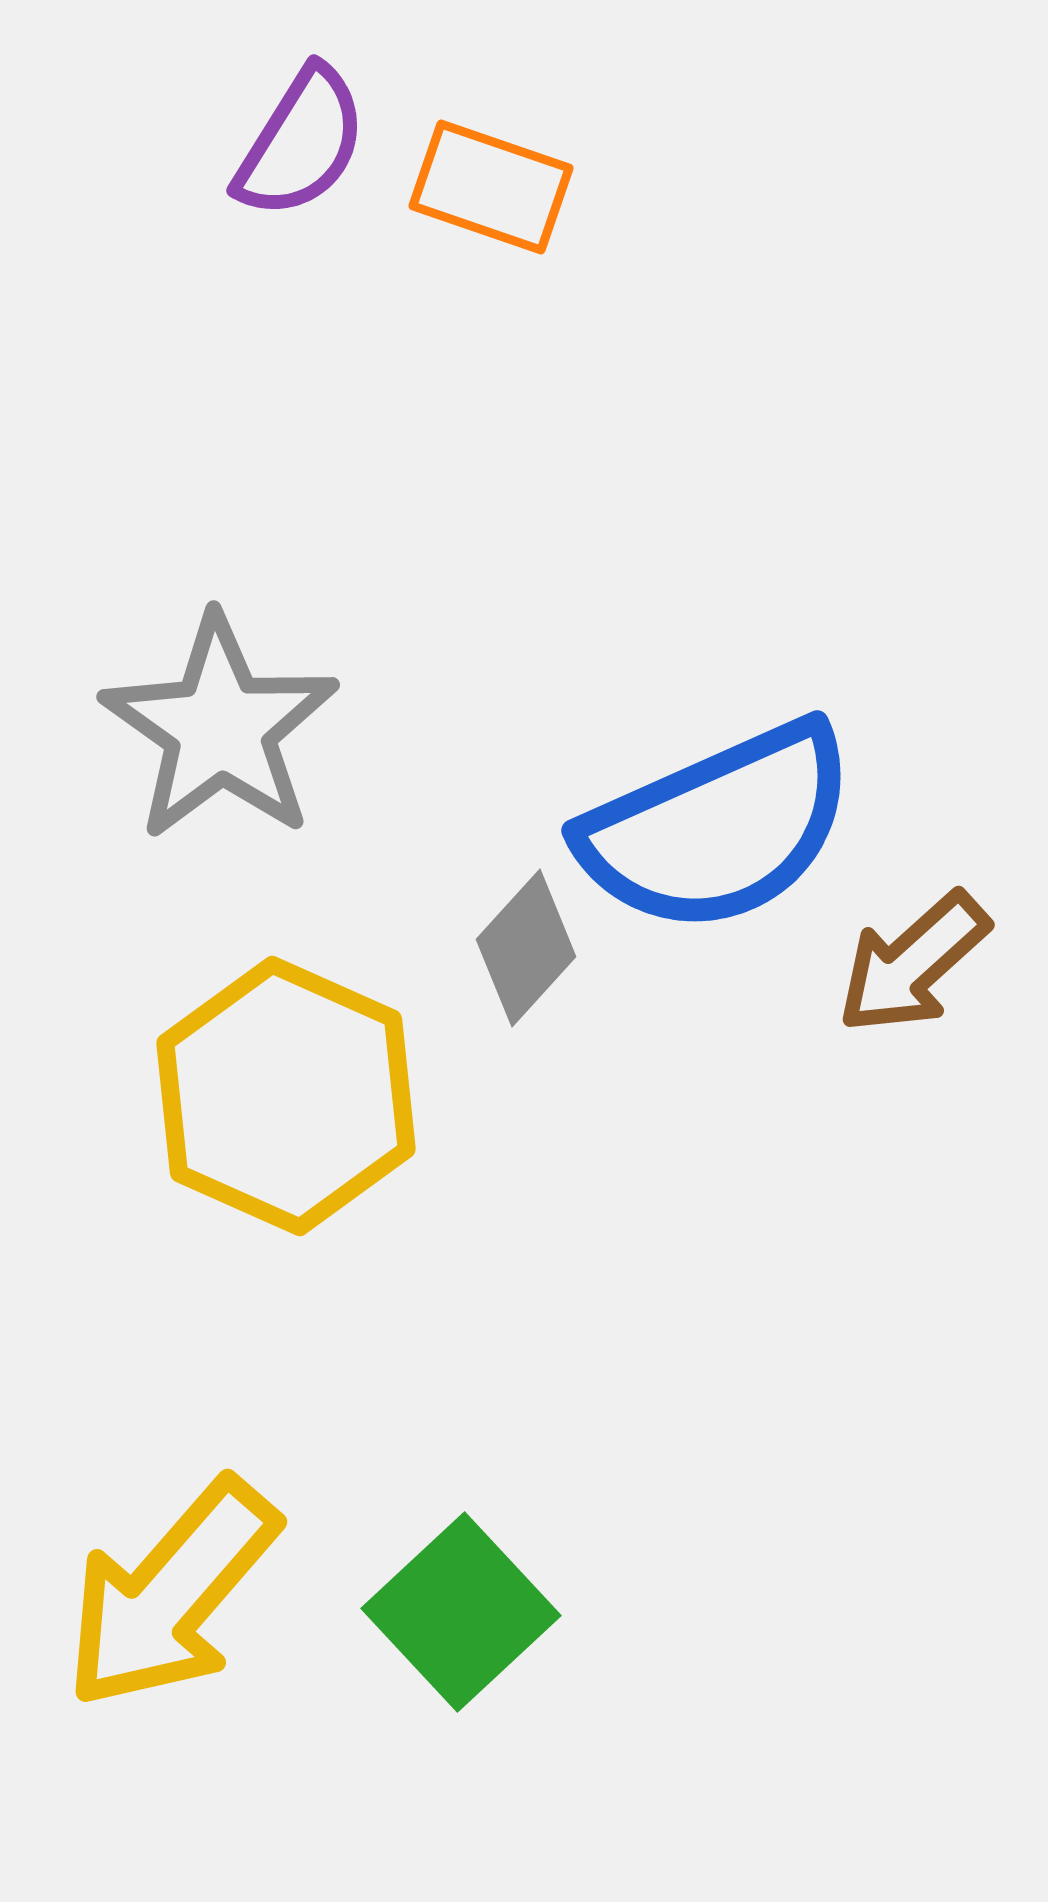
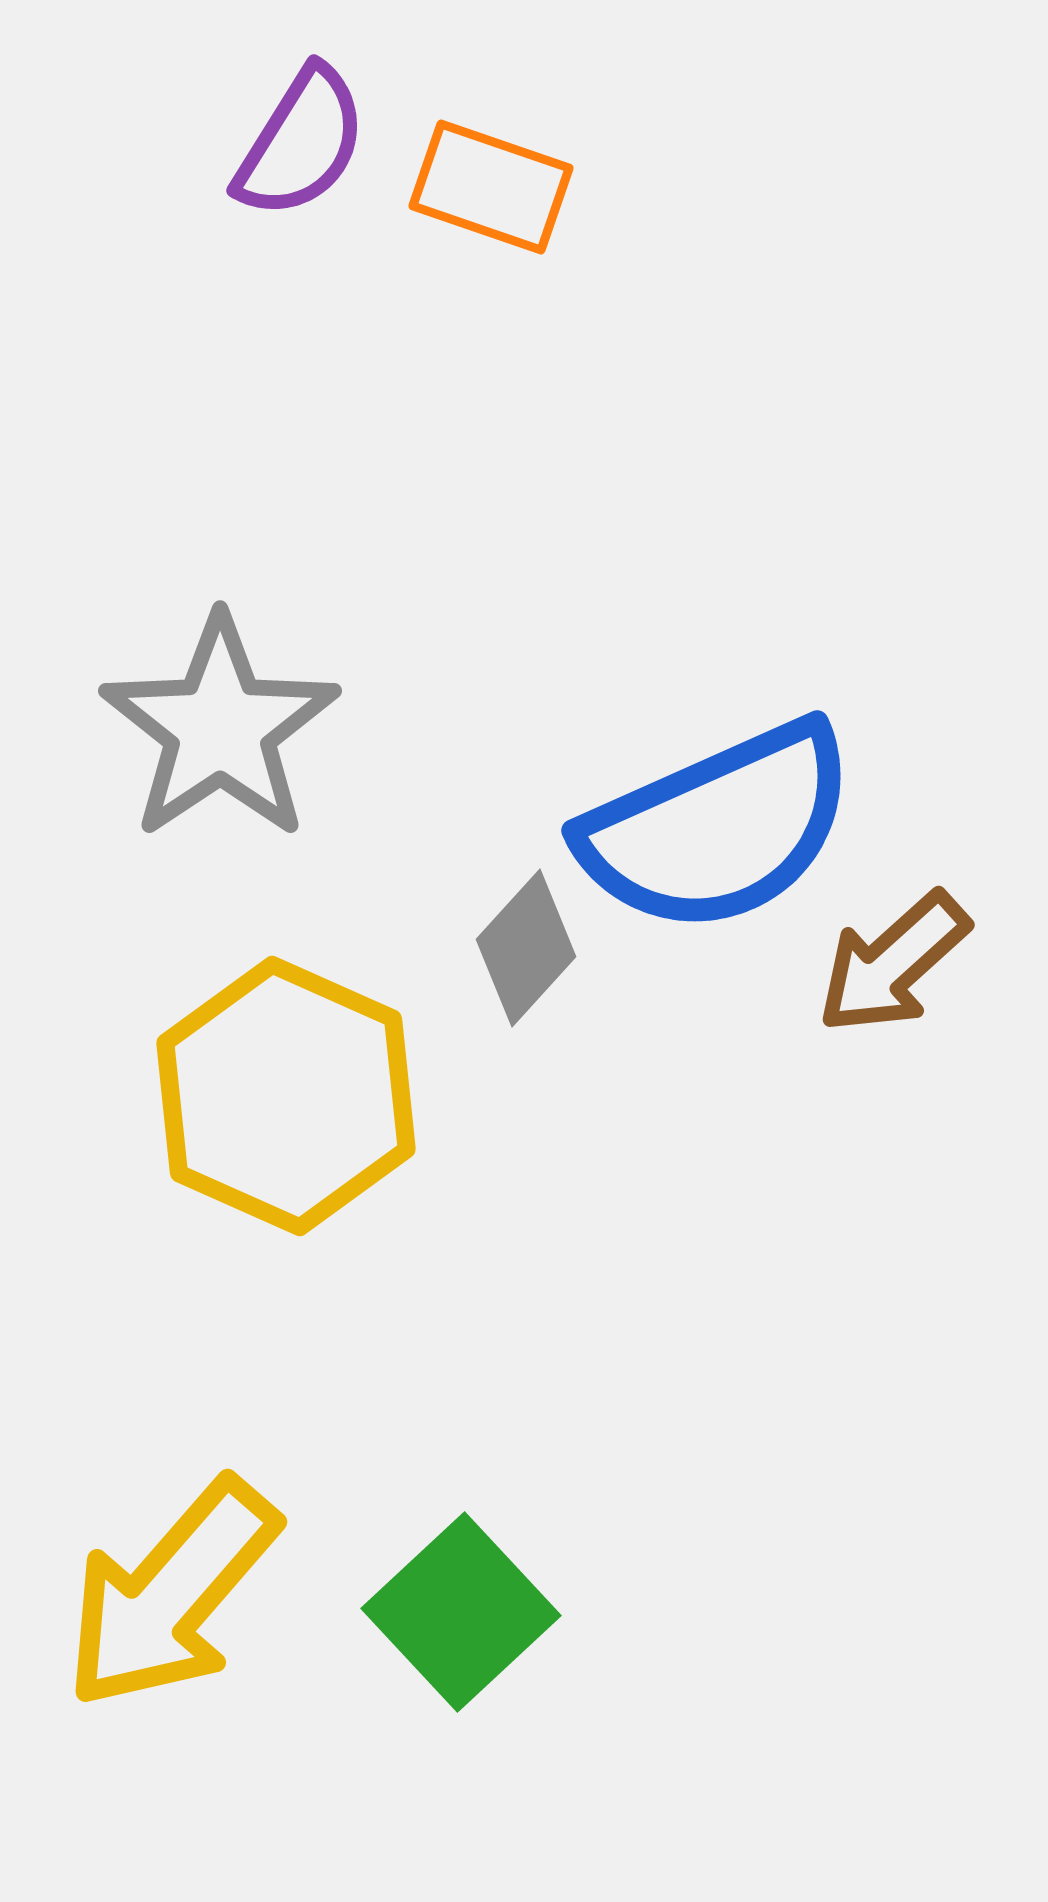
gray star: rotated 3 degrees clockwise
brown arrow: moved 20 px left
